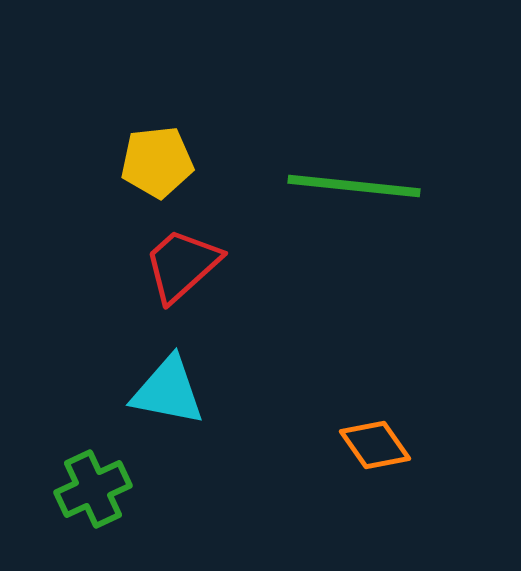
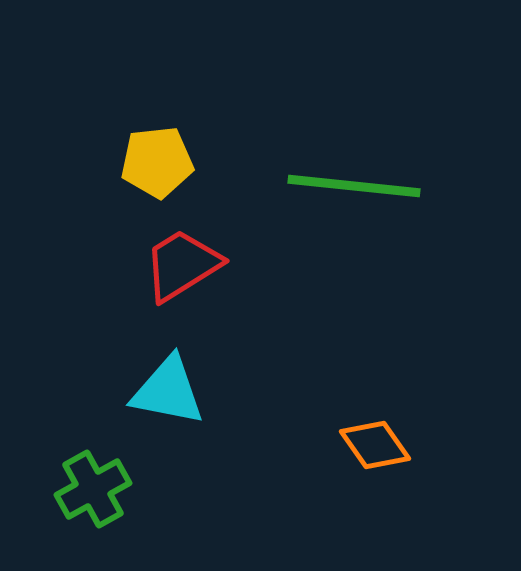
red trapezoid: rotated 10 degrees clockwise
green cross: rotated 4 degrees counterclockwise
